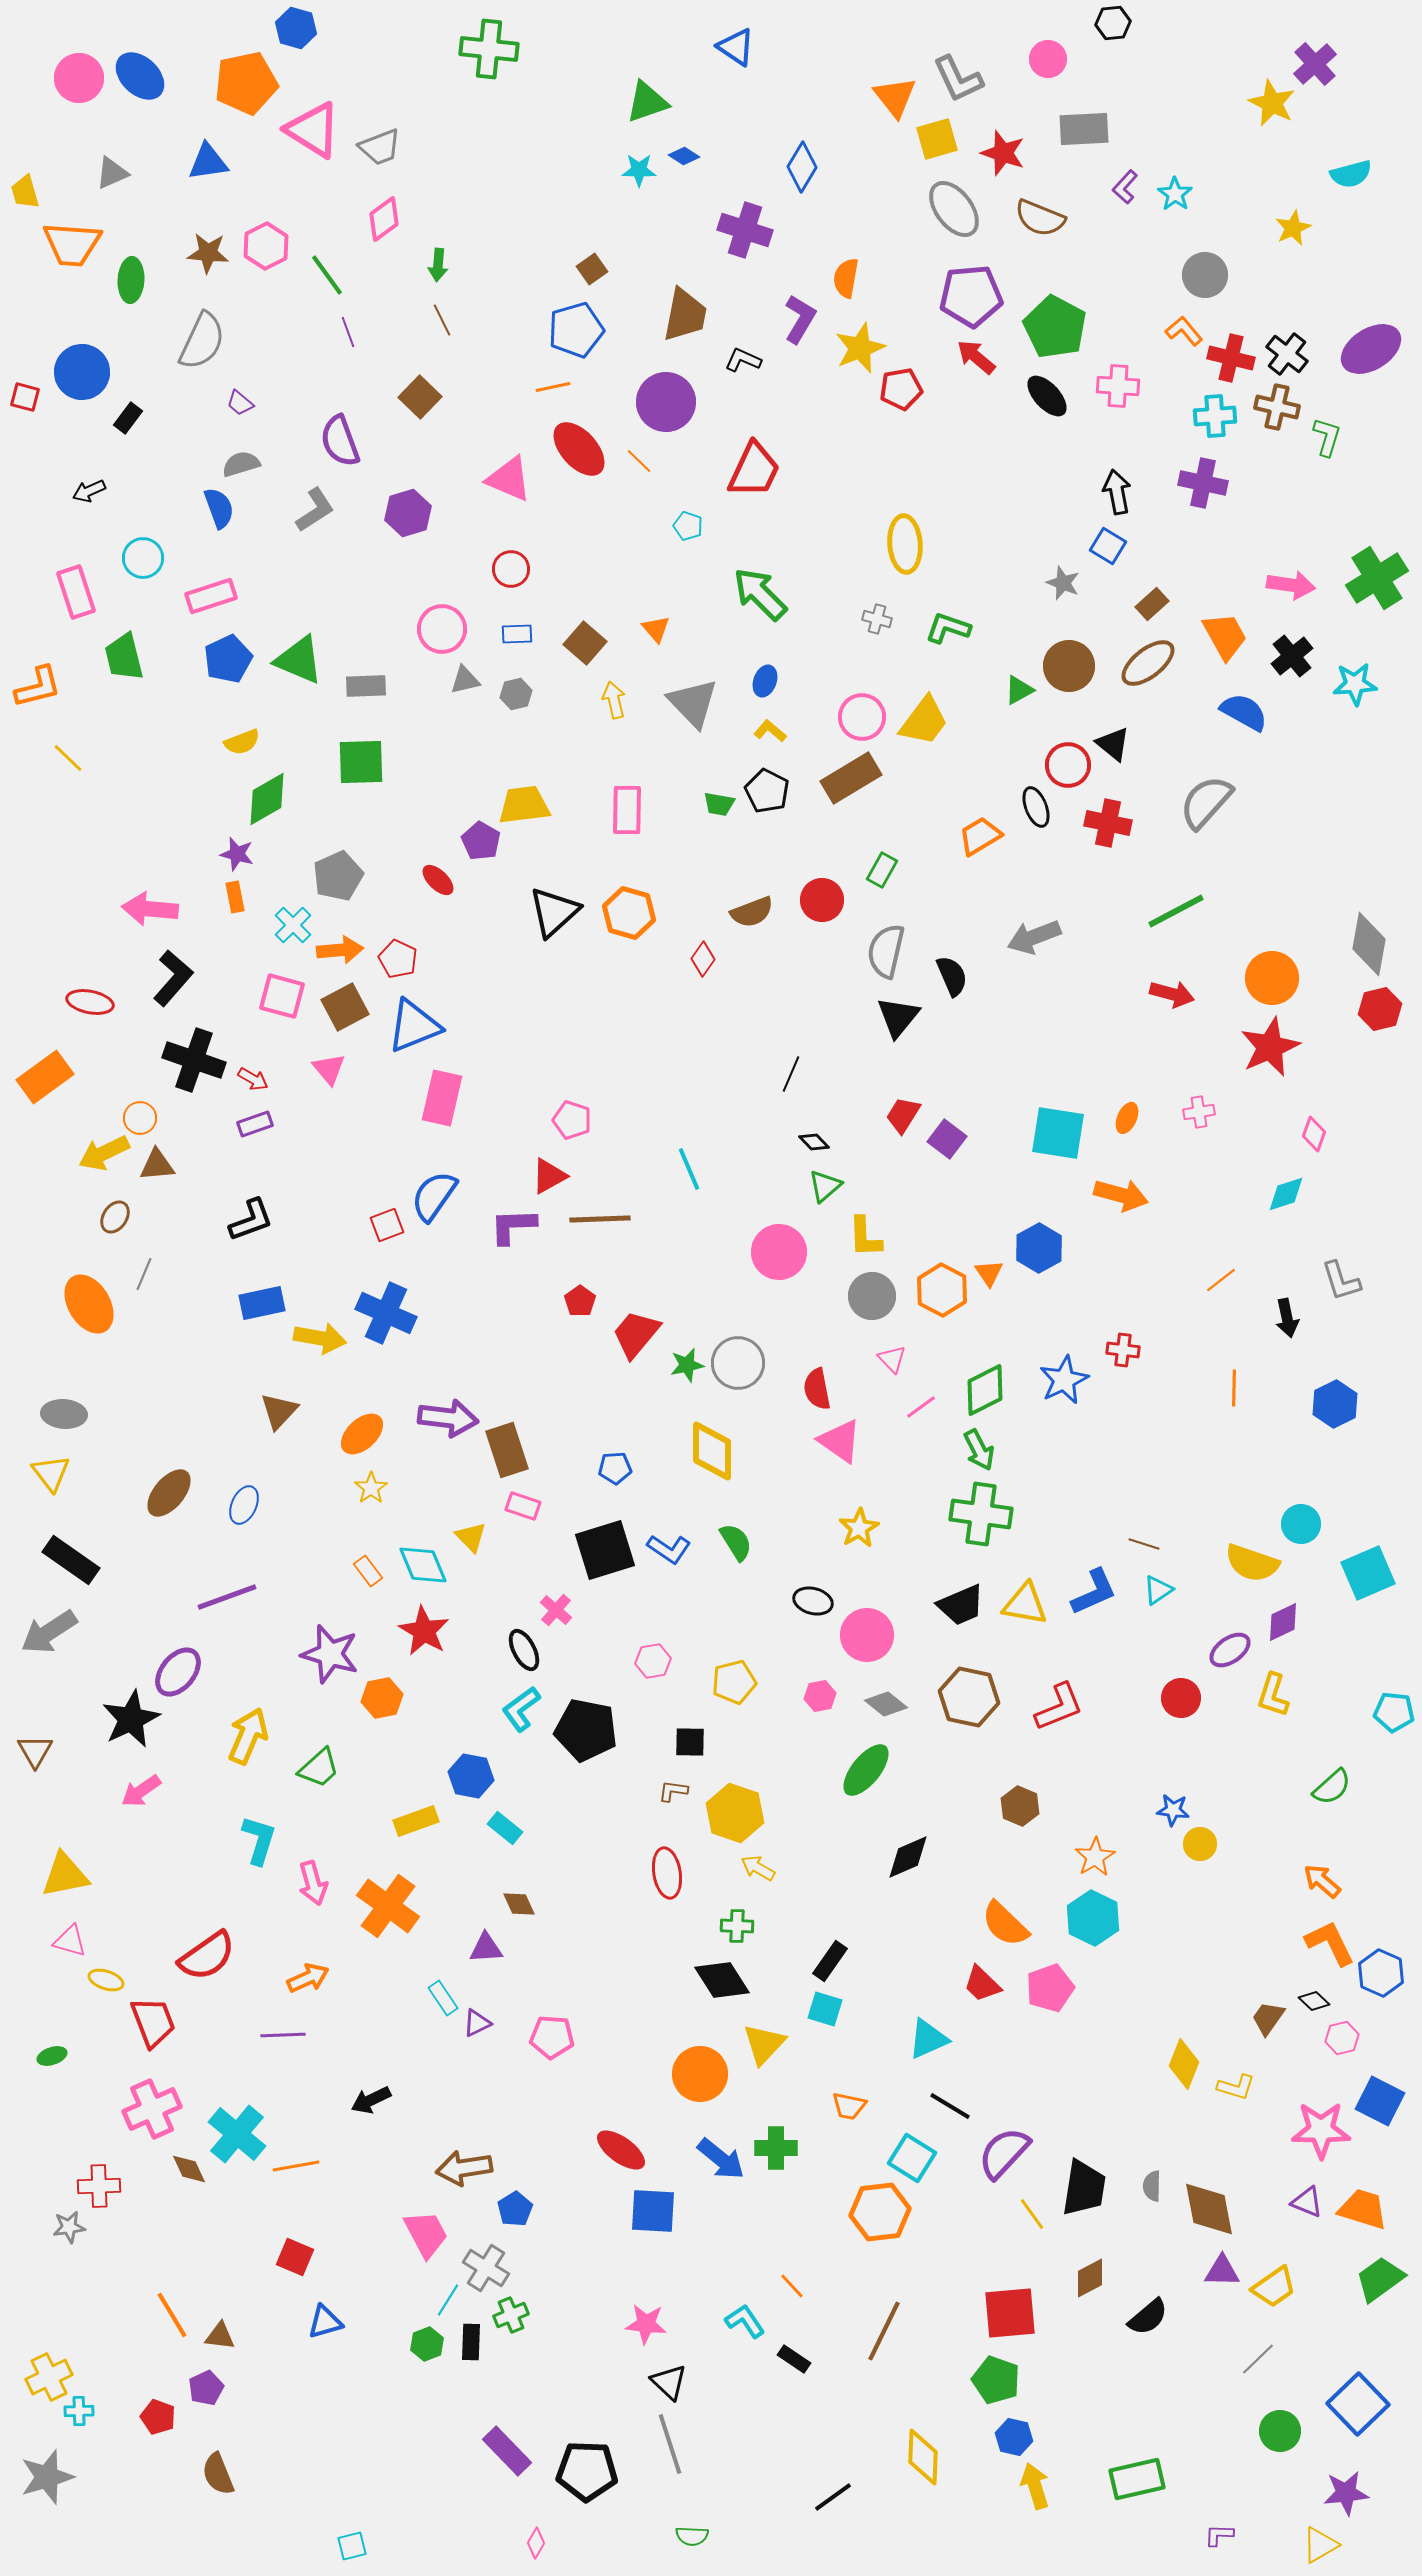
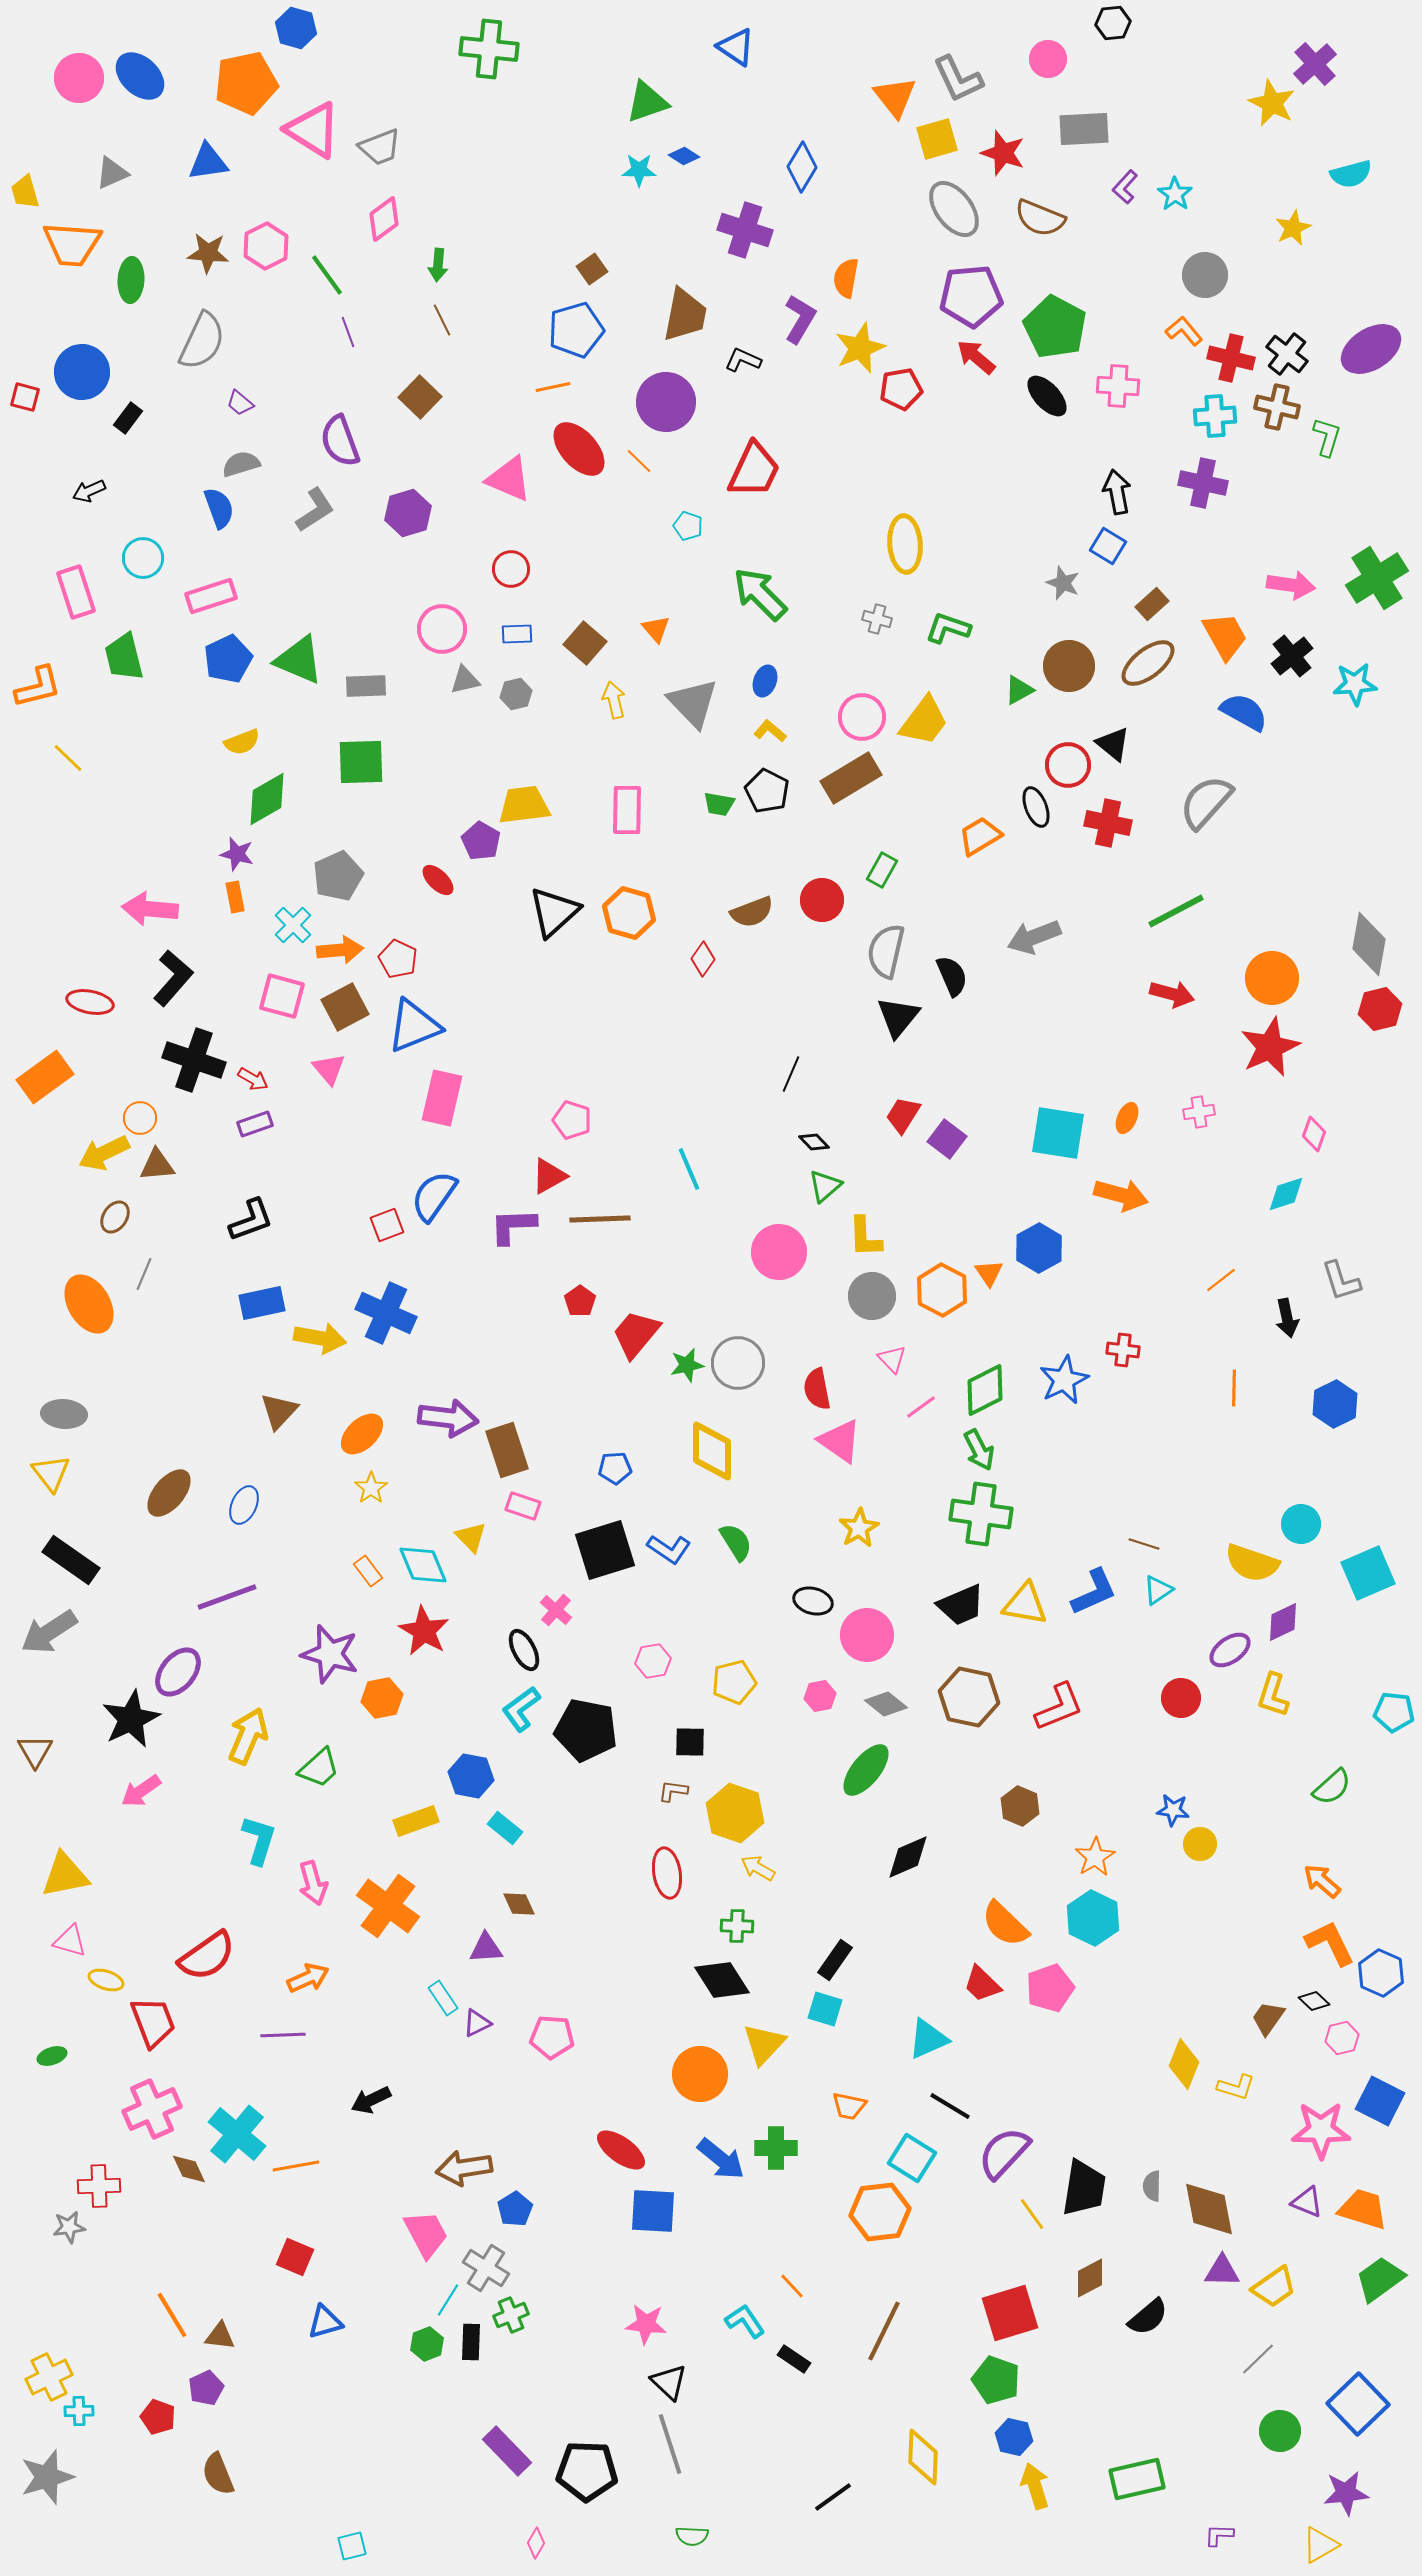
black rectangle at (830, 1961): moved 5 px right, 1 px up
red square at (1010, 2313): rotated 12 degrees counterclockwise
